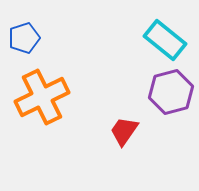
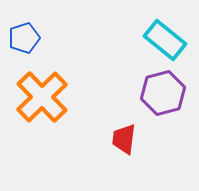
purple hexagon: moved 8 px left, 1 px down
orange cross: rotated 18 degrees counterclockwise
red trapezoid: moved 8 px down; rotated 28 degrees counterclockwise
